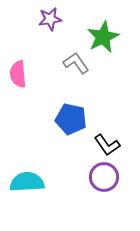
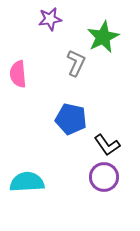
gray L-shape: rotated 60 degrees clockwise
